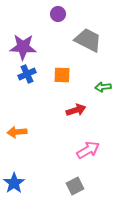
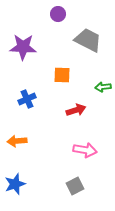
blue cross: moved 25 px down
orange arrow: moved 9 px down
pink arrow: moved 3 px left; rotated 40 degrees clockwise
blue star: moved 1 px right, 1 px down; rotated 15 degrees clockwise
